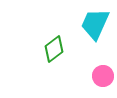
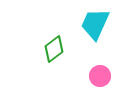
pink circle: moved 3 px left
